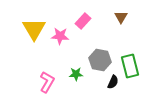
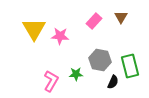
pink rectangle: moved 11 px right
pink L-shape: moved 4 px right, 1 px up
